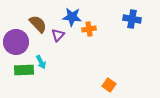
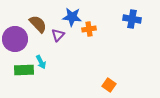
purple circle: moved 1 px left, 3 px up
